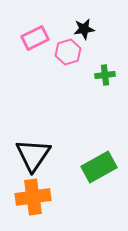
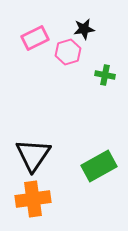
green cross: rotated 18 degrees clockwise
green rectangle: moved 1 px up
orange cross: moved 2 px down
